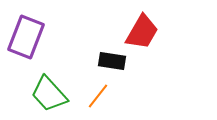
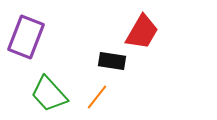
orange line: moved 1 px left, 1 px down
